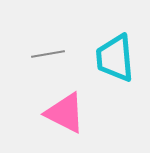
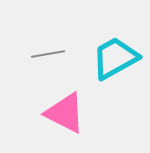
cyan trapezoid: rotated 66 degrees clockwise
